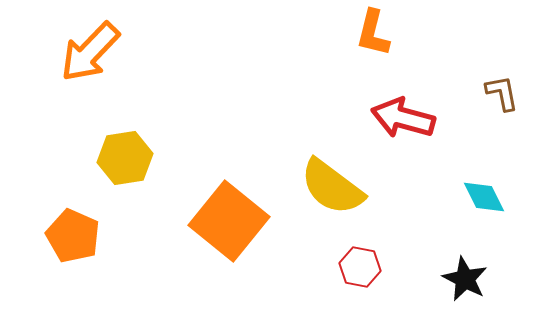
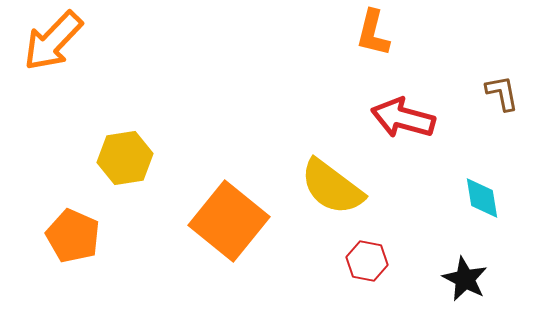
orange arrow: moved 37 px left, 11 px up
cyan diamond: moved 2 px left, 1 px down; rotated 18 degrees clockwise
red hexagon: moved 7 px right, 6 px up
